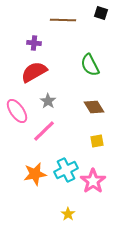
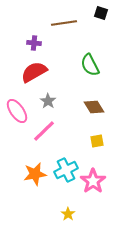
brown line: moved 1 px right, 3 px down; rotated 10 degrees counterclockwise
